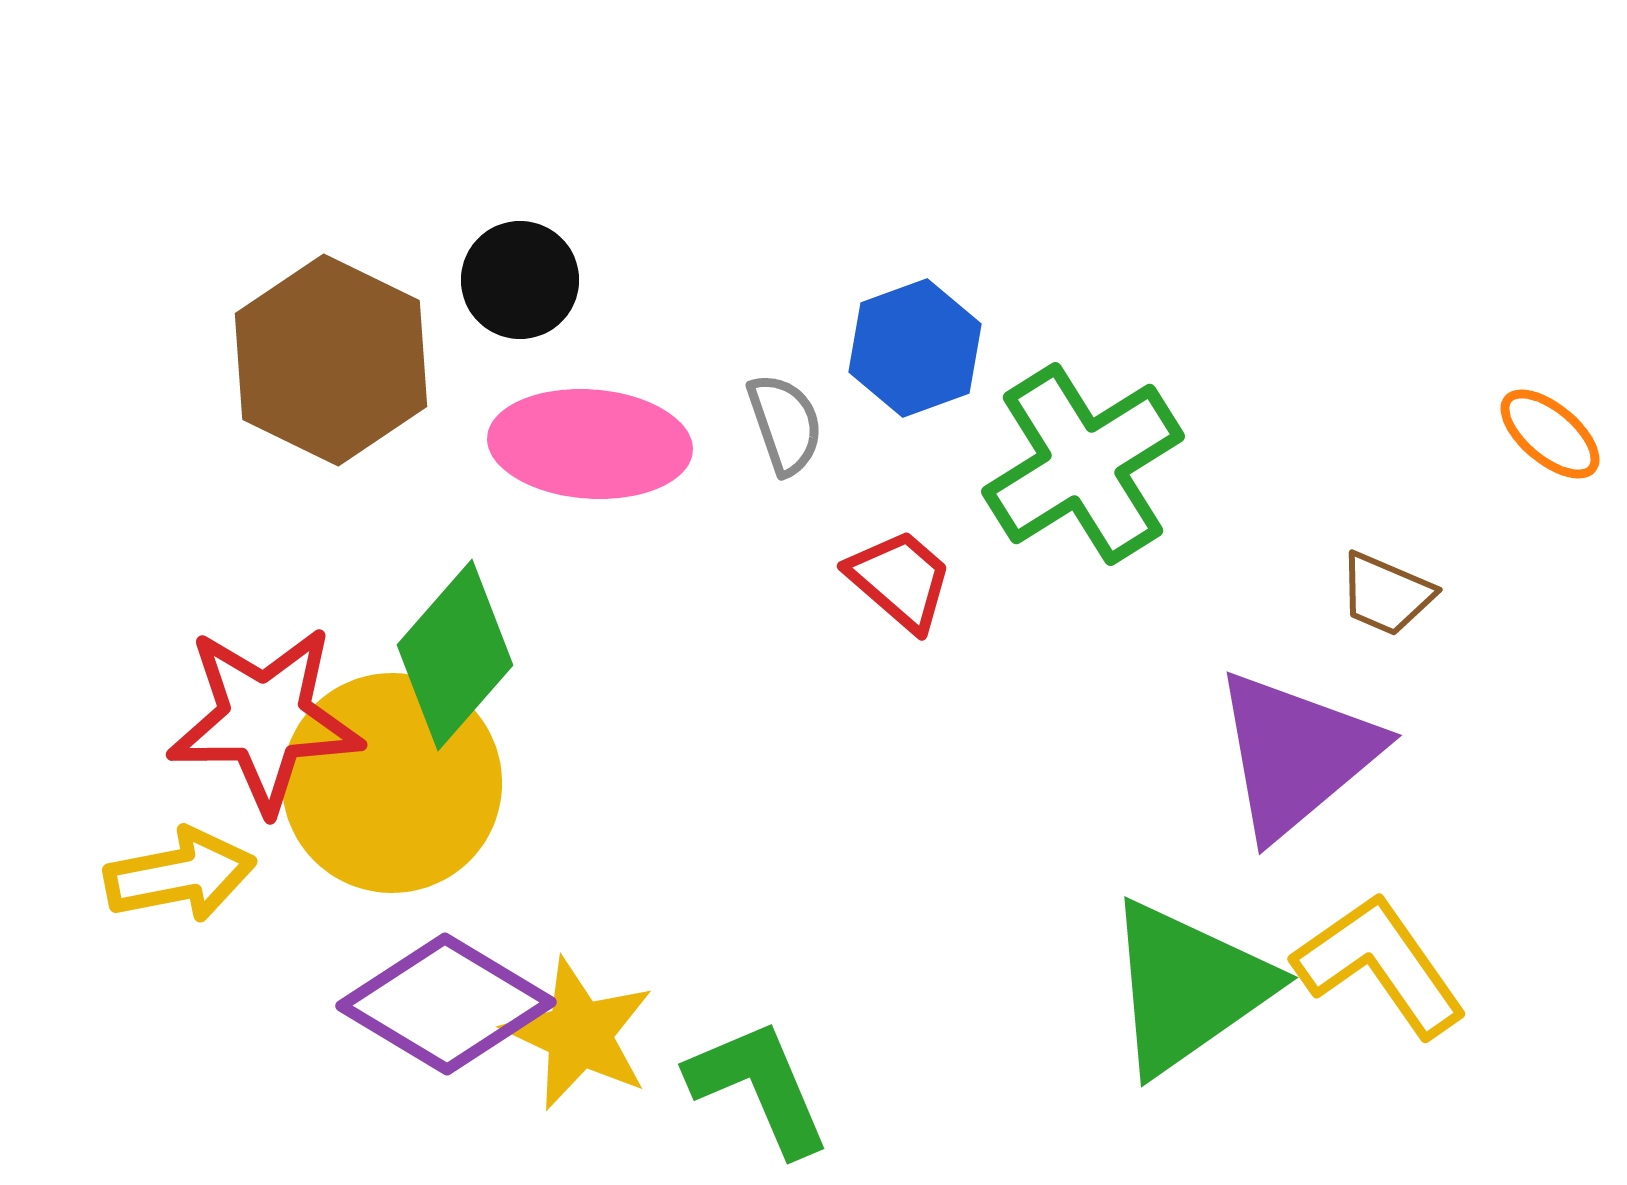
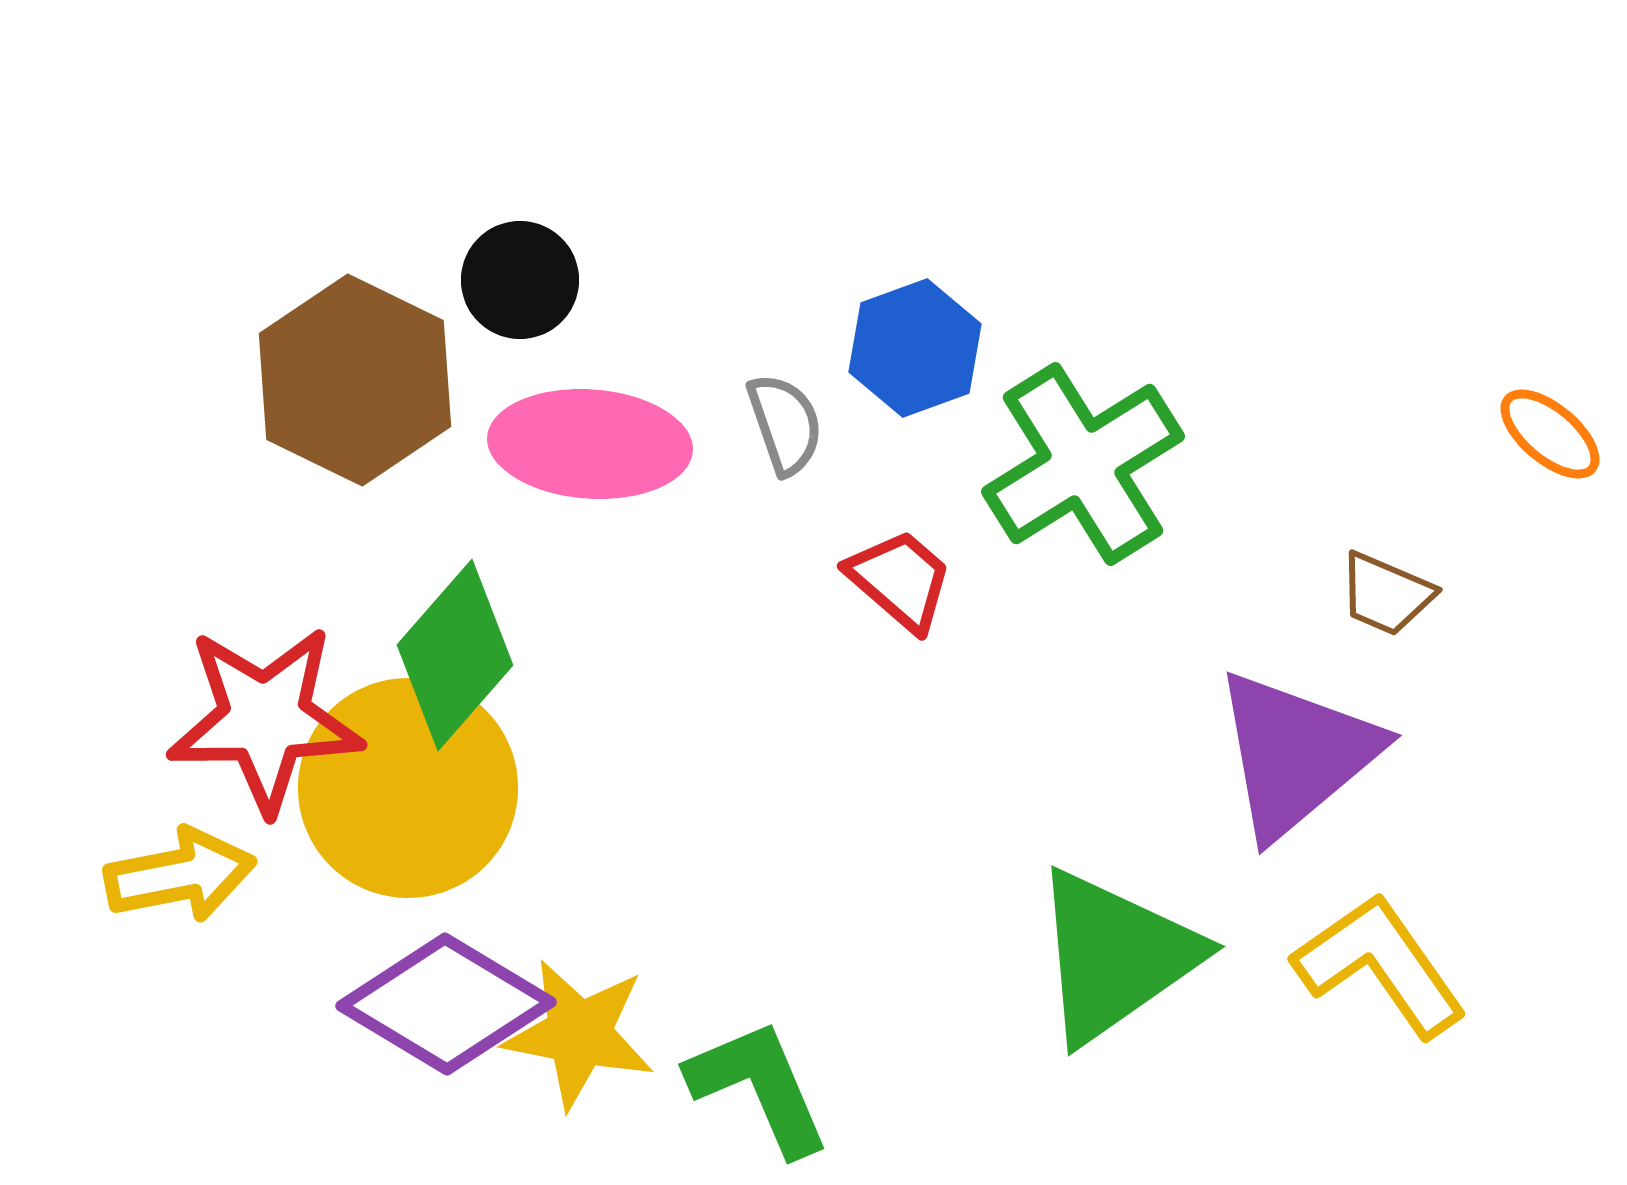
brown hexagon: moved 24 px right, 20 px down
yellow circle: moved 16 px right, 5 px down
green triangle: moved 73 px left, 31 px up
yellow star: rotated 14 degrees counterclockwise
